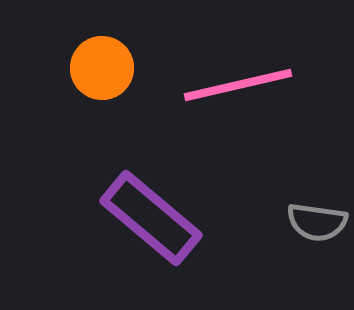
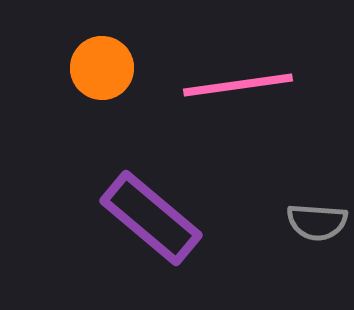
pink line: rotated 5 degrees clockwise
gray semicircle: rotated 4 degrees counterclockwise
